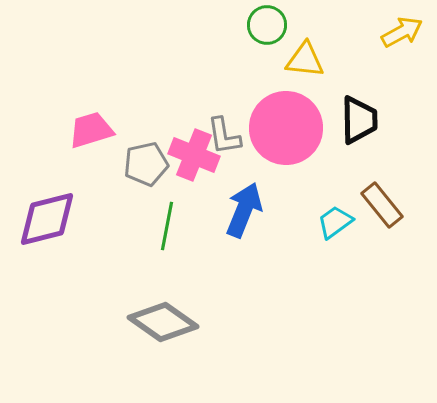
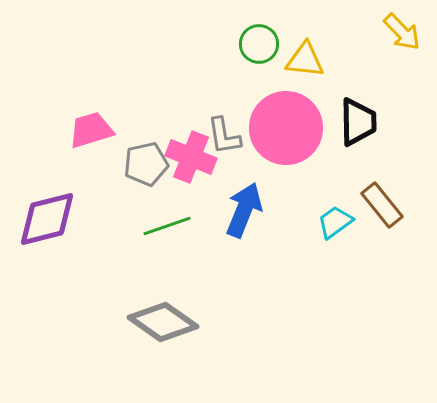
green circle: moved 8 px left, 19 px down
yellow arrow: rotated 75 degrees clockwise
black trapezoid: moved 1 px left, 2 px down
pink cross: moved 3 px left, 2 px down
green line: rotated 60 degrees clockwise
